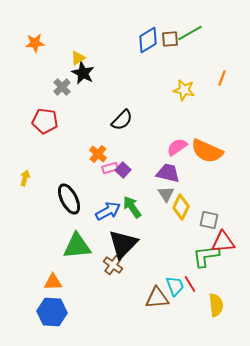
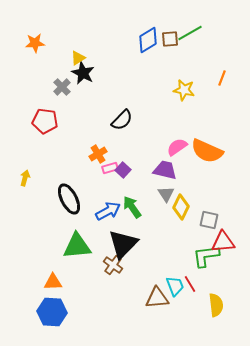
orange cross: rotated 18 degrees clockwise
purple trapezoid: moved 3 px left, 3 px up
